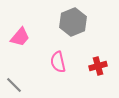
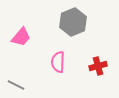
pink trapezoid: moved 1 px right
pink semicircle: rotated 15 degrees clockwise
gray line: moved 2 px right; rotated 18 degrees counterclockwise
